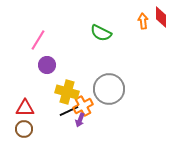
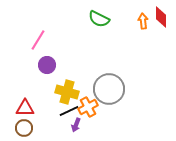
green semicircle: moved 2 px left, 14 px up
orange cross: moved 5 px right, 1 px down
purple arrow: moved 4 px left, 5 px down
brown circle: moved 1 px up
